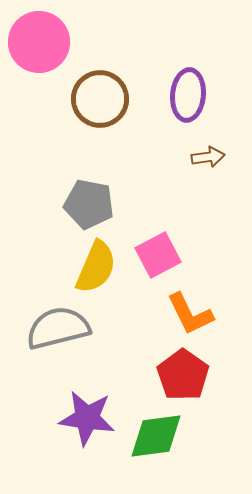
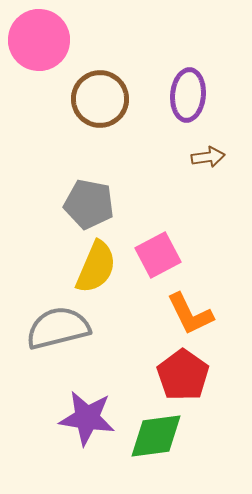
pink circle: moved 2 px up
